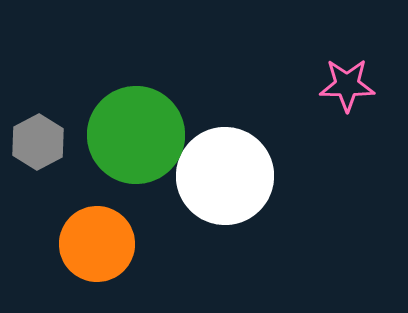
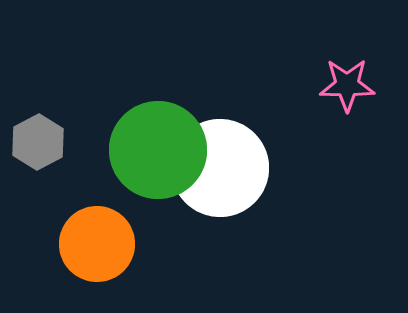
green circle: moved 22 px right, 15 px down
white circle: moved 5 px left, 8 px up
